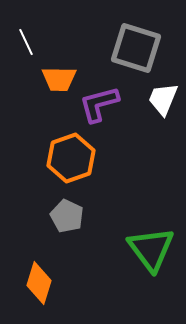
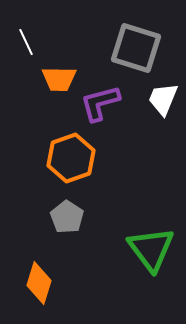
purple L-shape: moved 1 px right, 1 px up
gray pentagon: moved 1 px down; rotated 8 degrees clockwise
